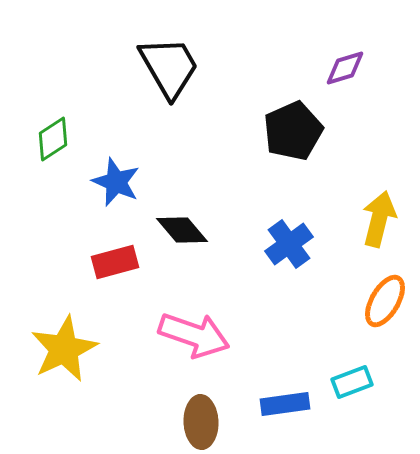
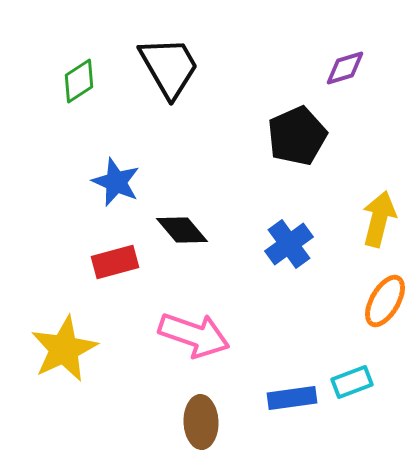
black pentagon: moved 4 px right, 5 px down
green diamond: moved 26 px right, 58 px up
blue rectangle: moved 7 px right, 6 px up
